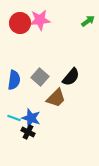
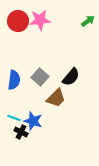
red circle: moved 2 px left, 2 px up
blue star: moved 2 px right, 3 px down
black cross: moved 7 px left
